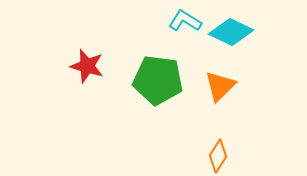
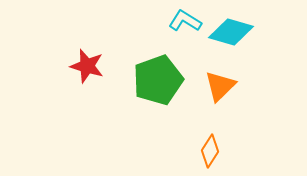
cyan diamond: rotated 9 degrees counterclockwise
green pentagon: rotated 27 degrees counterclockwise
orange diamond: moved 8 px left, 5 px up
